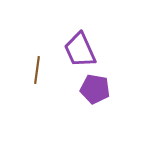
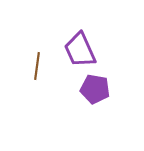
brown line: moved 4 px up
